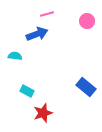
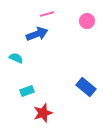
cyan semicircle: moved 1 px right, 2 px down; rotated 16 degrees clockwise
cyan rectangle: rotated 48 degrees counterclockwise
